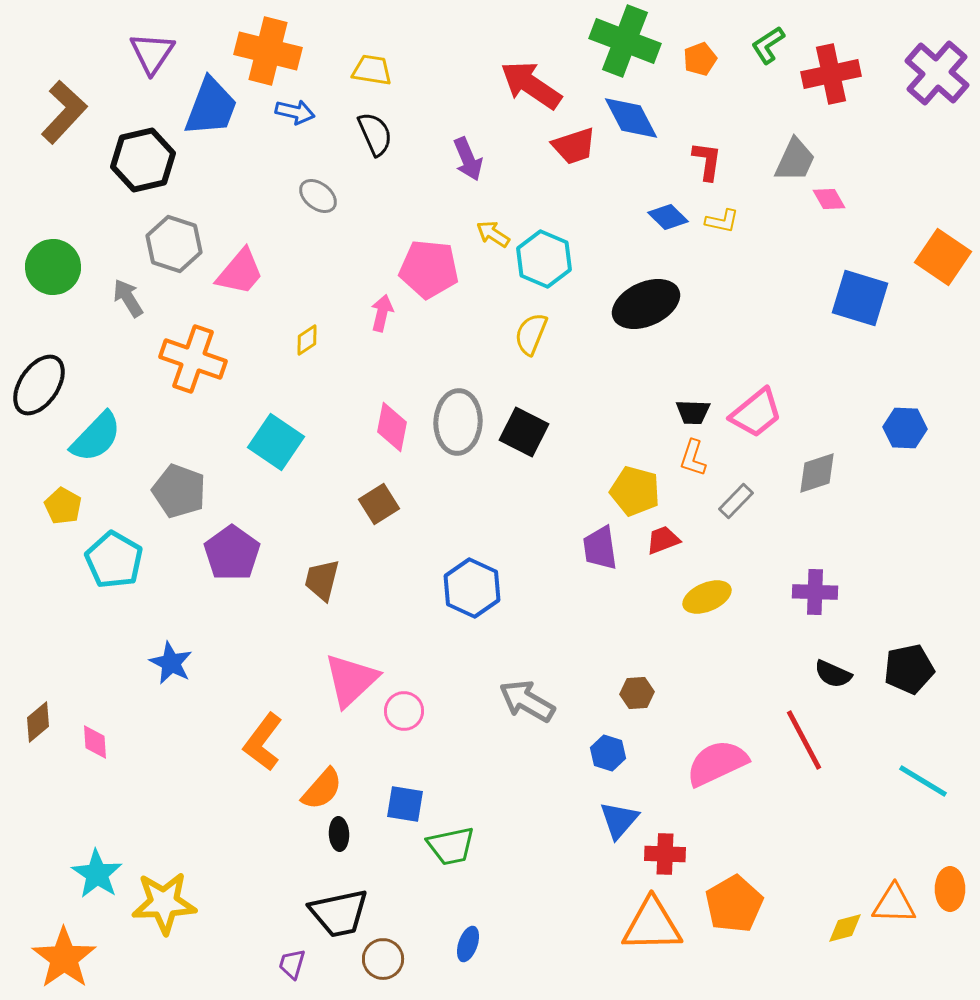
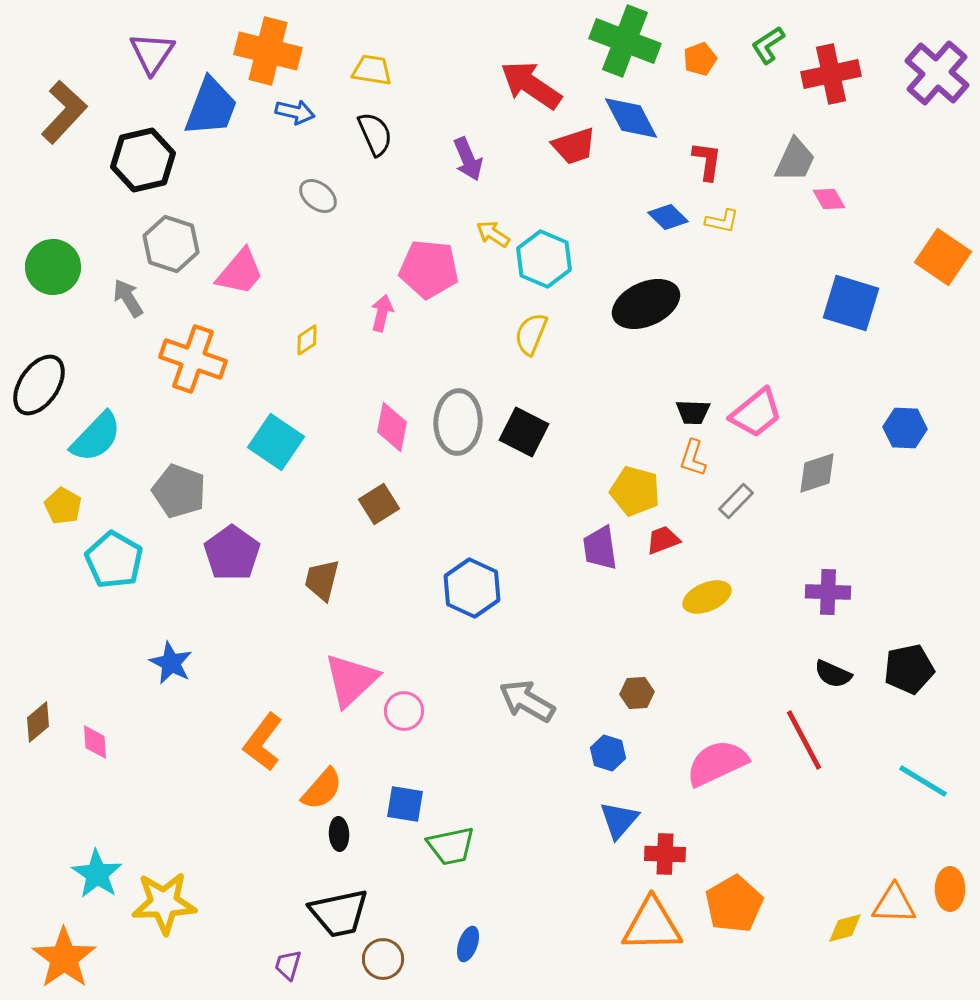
gray hexagon at (174, 244): moved 3 px left
blue square at (860, 298): moved 9 px left, 5 px down
purple cross at (815, 592): moved 13 px right
purple trapezoid at (292, 964): moved 4 px left, 1 px down
